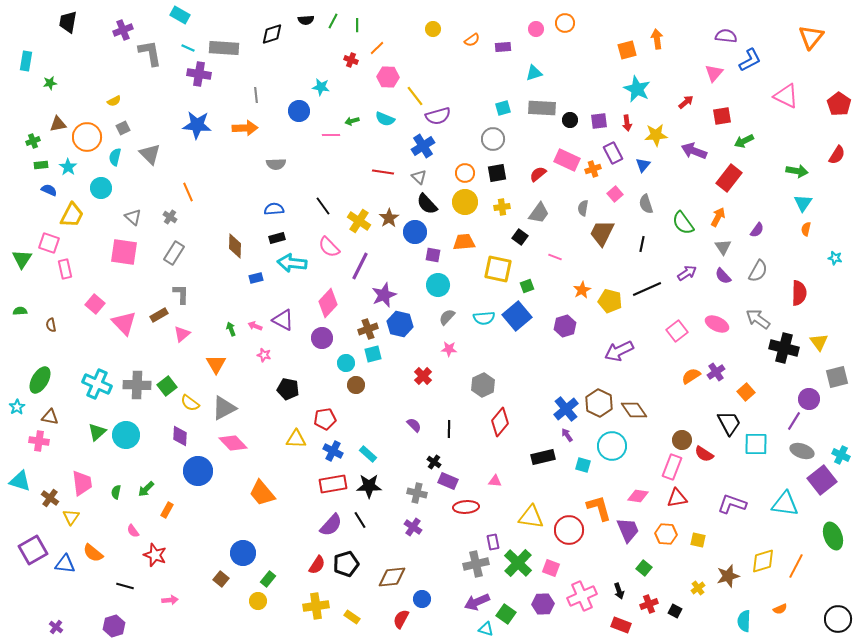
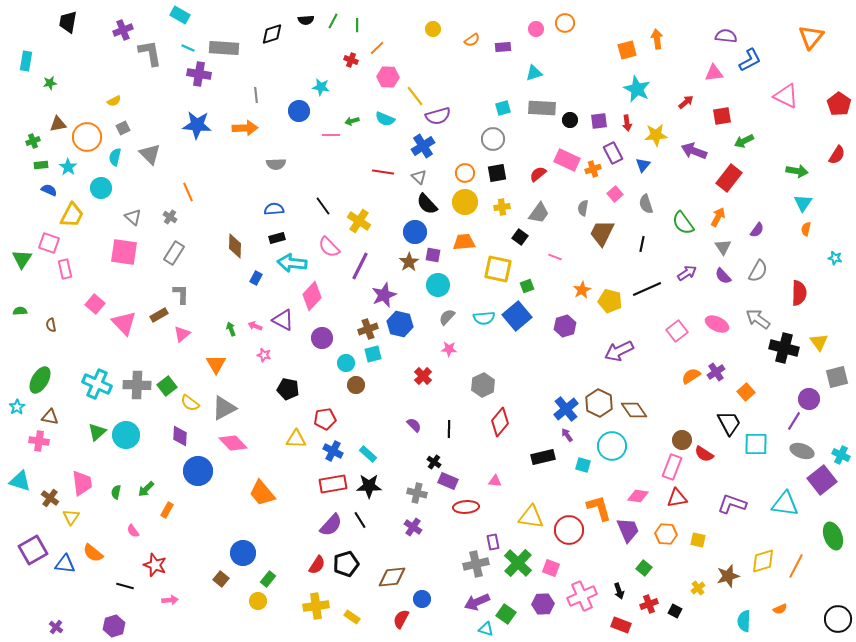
pink triangle at (714, 73): rotated 42 degrees clockwise
brown star at (389, 218): moved 20 px right, 44 px down
blue rectangle at (256, 278): rotated 48 degrees counterclockwise
pink diamond at (328, 303): moved 16 px left, 7 px up
red star at (155, 555): moved 10 px down
